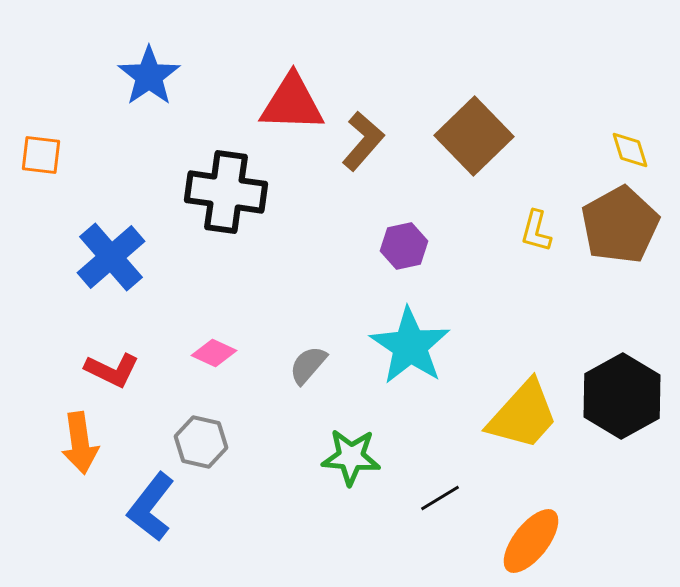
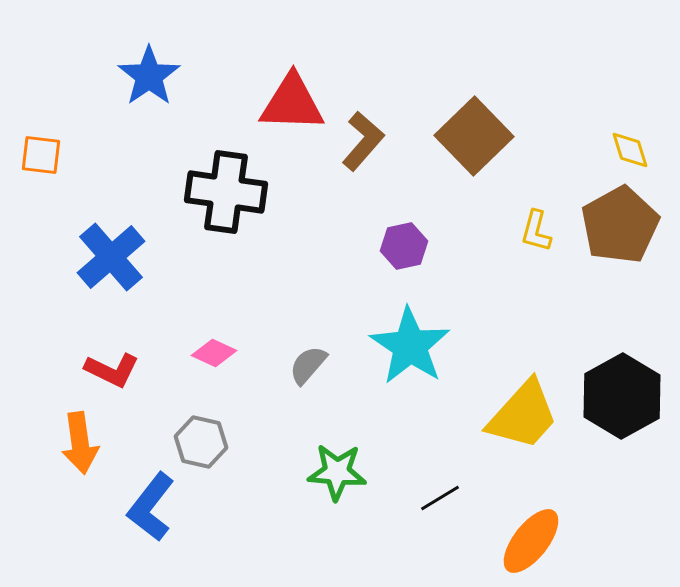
green star: moved 14 px left, 15 px down
